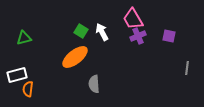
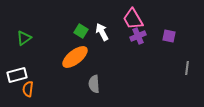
green triangle: rotated 21 degrees counterclockwise
